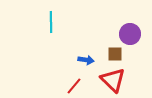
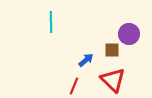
purple circle: moved 1 px left
brown square: moved 3 px left, 4 px up
blue arrow: rotated 49 degrees counterclockwise
red line: rotated 18 degrees counterclockwise
